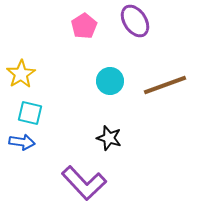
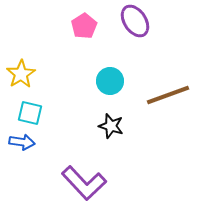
brown line: moved 3 px right, 10 px down
black star: moved 2 px right, 12 px up
